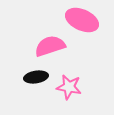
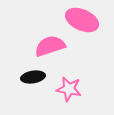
black ellipse: moved 3 px left
pink star: moved 2 px down
